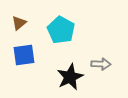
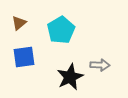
cyan pentagon: rotated 12 degrees clockwise
blue square: moved 2 px down
gray arrow: moved 1 px left, 1 px down
